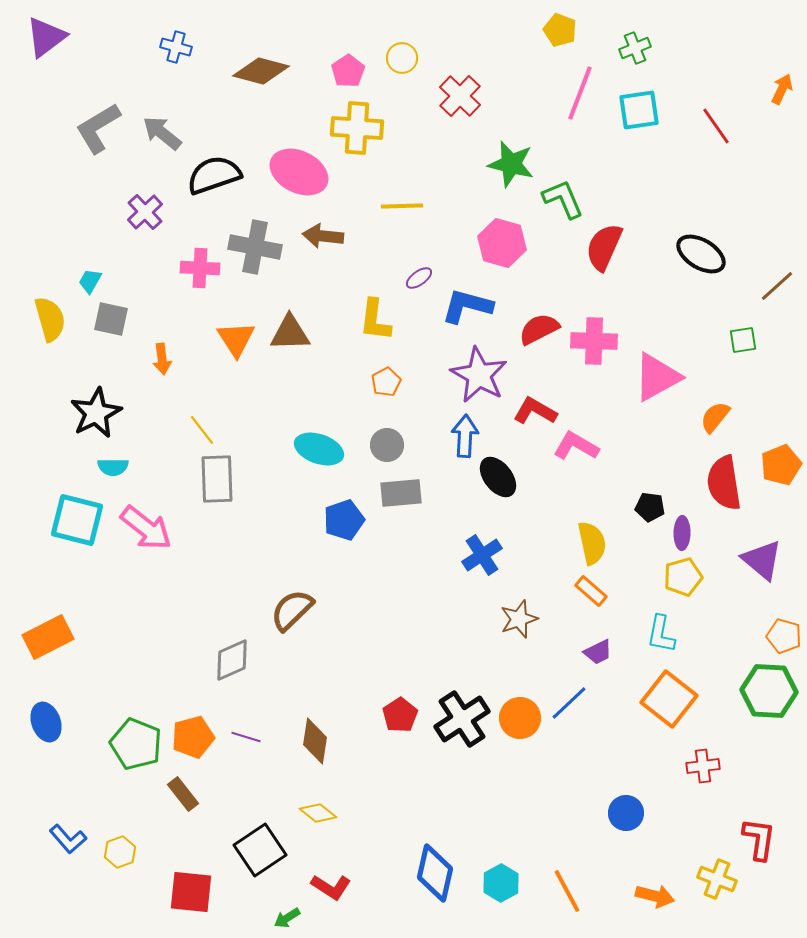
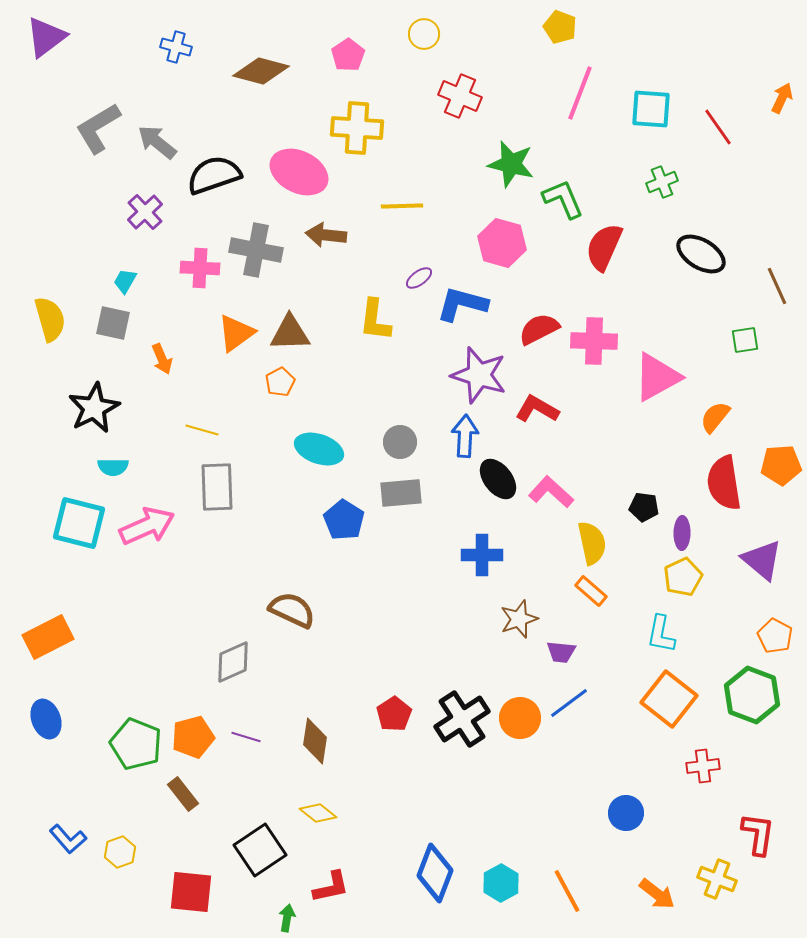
yellow pentagon at (560, 30): moved 3 px up
green cross at (635, 48): moved 27 px right, 134 px down
yellow circle at (402, 58): moved 22 px right, 24 px up
pink pentagon at (348, 71): moved 16 px up
orange arrow at (782, 89): moved 9 px down
red cross at (460, 96): rotated 21 degrees counterclockwise
cyan square at (639, 110): moved 12 px right, 1 px up; rotated 12 degrees clockwise
red line at (716, 126): moved 2 px right, 1 px down
gray arrow at (162, 133): moved 5 px left, 9 px down
brown arrow at (323, 236): moved 3 px right, 1 px up
gray cross at (255, 247): moved 1 px right, 3 px down
cyan trapezoid at (90, 281): moved 35 px right
brown line at (777, 286): rotated 72 degrees counterclockwise
blue L-shape at (467, 306): moved 5 px left, 2 px up
gray square at (111, 319): moved 2 px right, 4 px down
orange triangle at (236, 339): moved 6 px up; rotated 27 degrees clockwise
green square at (743, 340): moved 2 px right
orange arrow at (162, 359): rotated 16 degrees counterclockwise
purple star at (479, 375): rotated 12 degrees counterclockwise
orange pentagon at (386, 382): moved 106 px left
red L-shape at (535, 411): moved 2 px right, 2 px up
black star at (96, 413): moved 2 px left, 5 px up
yellow line at (202, 430): rotated 36 degrees counterclockwise
gray circle at (387, 445): moved 13 px right, 3 px up
pink L-shape at (576, 446): moved 25 px left, 46 px down; rotated 12 degrees clockwise
orange pentagon at (781, 465): rotated 18 degrees clockwise
black ellipse at (498, 477): moved 2 px down
gray rectangle at (217, 479): moved 8 px down
black pentagon at (650, 507): moved 6 px left
cyan square at (77, 520): moved 2 px right, 3 px down
blue pentagon at (344, 520): rotated 21 degrees counterclockwise
pink arrow at (146, 528): moved 1 px right, 2 px up; rotated 62 degrees counterclockwise
blue cross at (482, 555): rotated 33 degrees clockwise
yellow pentagon at (683, 577): rotated 9 degrees counterclockwise
brown semicircle at (292, 610): rotated 69 degrees clockwise
orange pentagon at (784, 636): moved 9 px left; rotated 12 degrees clockwise
purple trapezoid at (598, 652): moved 37 px left; rotated 32 degrees clockwise
gray diamond at (232, 660): moved 1 px right, 2 px down
green hexagon at (769, 691): moved 17 px left, 4 px down; rotated 18 degrees clockwise
blue line at (569, 703): rotated 6 degrees clockwise
red pentagon at (400, 715): moved 6 px left, 1 px up
blue ellipse at (46, 722): moved 3 px up
red L-shape at (759, 839): moved 1 px left, 5 px up
blue diamond at (435, 873): rotated 8 degrees clockwise
red L-shape at (331, 887): rotated 45 degrees counterclockwise
orange arrow at (655, 896): moved 2 px right, 2 px up; rotated 24 degrees clockwise
green arrow at (287, 918): rotated 132 degrees clockwise
